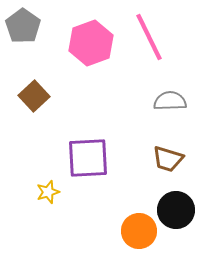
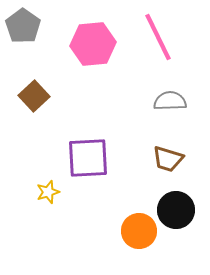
pink line: moved 9 px right
pink hexagon: moved 2 px right, 1 px down; rotated 15 degrees clockwise
